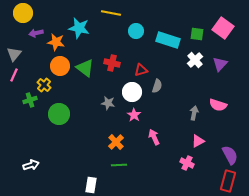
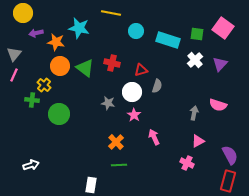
green cross: moved 2 px right; rotated 24 degrees clockwise
